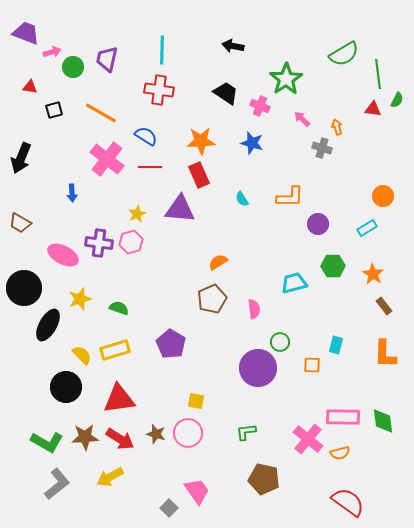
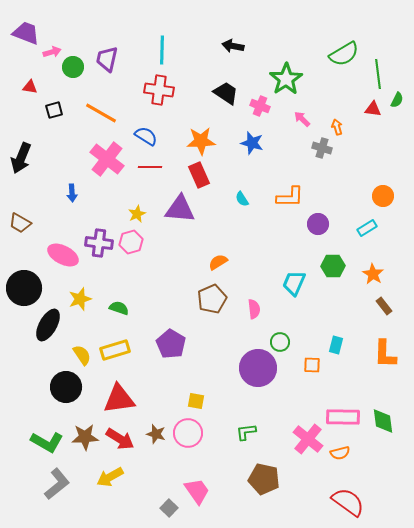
cyan trapezoid at (294, 283): rotated 52 degrees counterclockwise
yellow semicircle at (82, 355): rotated 10 degrees clockwise
